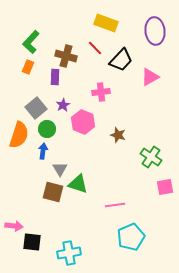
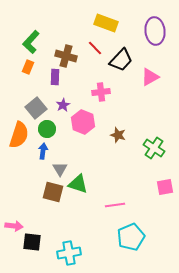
green cross: moved 3 px right, 9 px up
